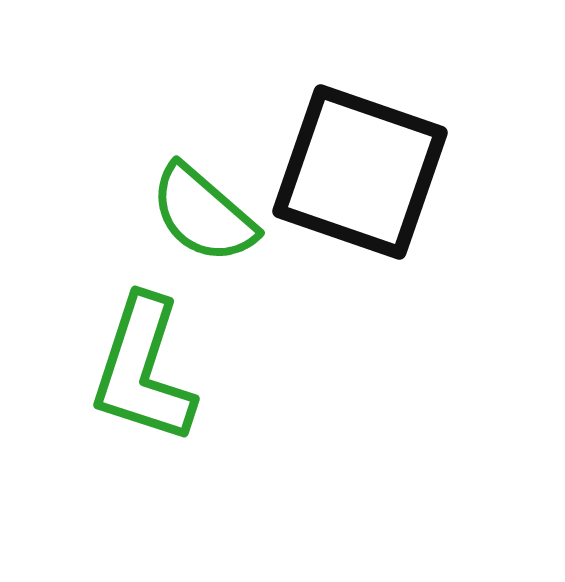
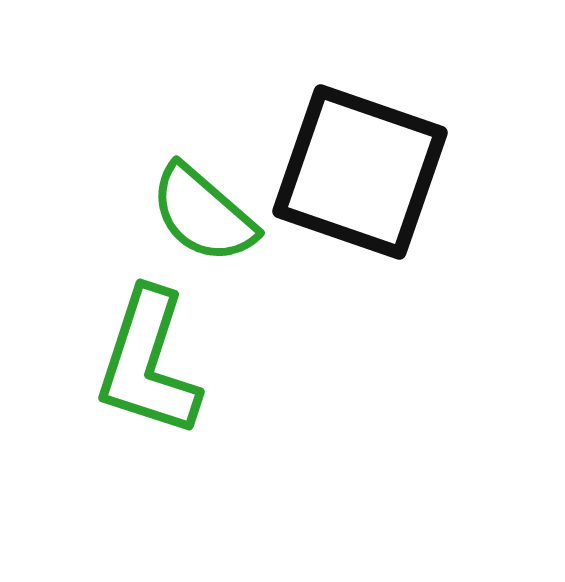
green L-shape: moved 5 px right, 7 px up
